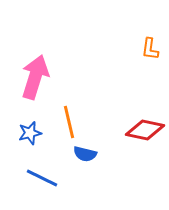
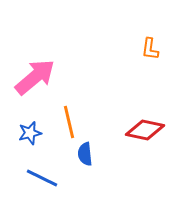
pink arrow: rotated 33 degrees clockwise
blue semicircle: rotated 70 degrees clockwise
